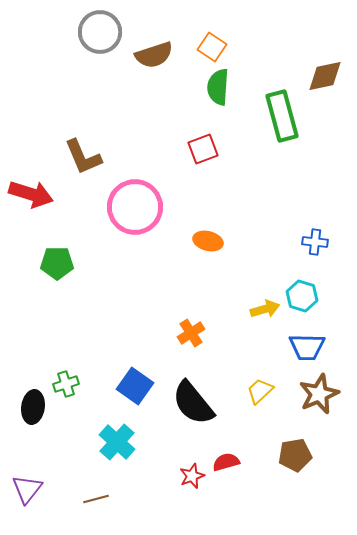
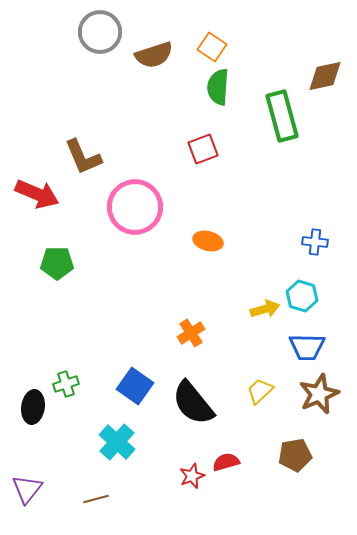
red arrow: moved 6 px right; rotated 6 degrees clockwise
